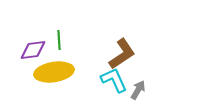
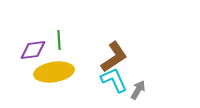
brown L-shape: moved 8 px left, 3 px down
